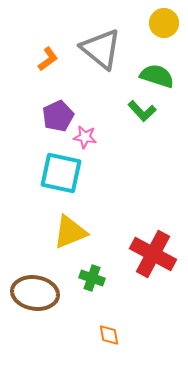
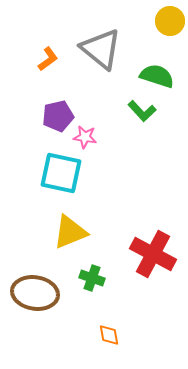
yellow circle: moved 6 px right, 2 px up
purple pentagon: rotated 12 degrees clockwise
